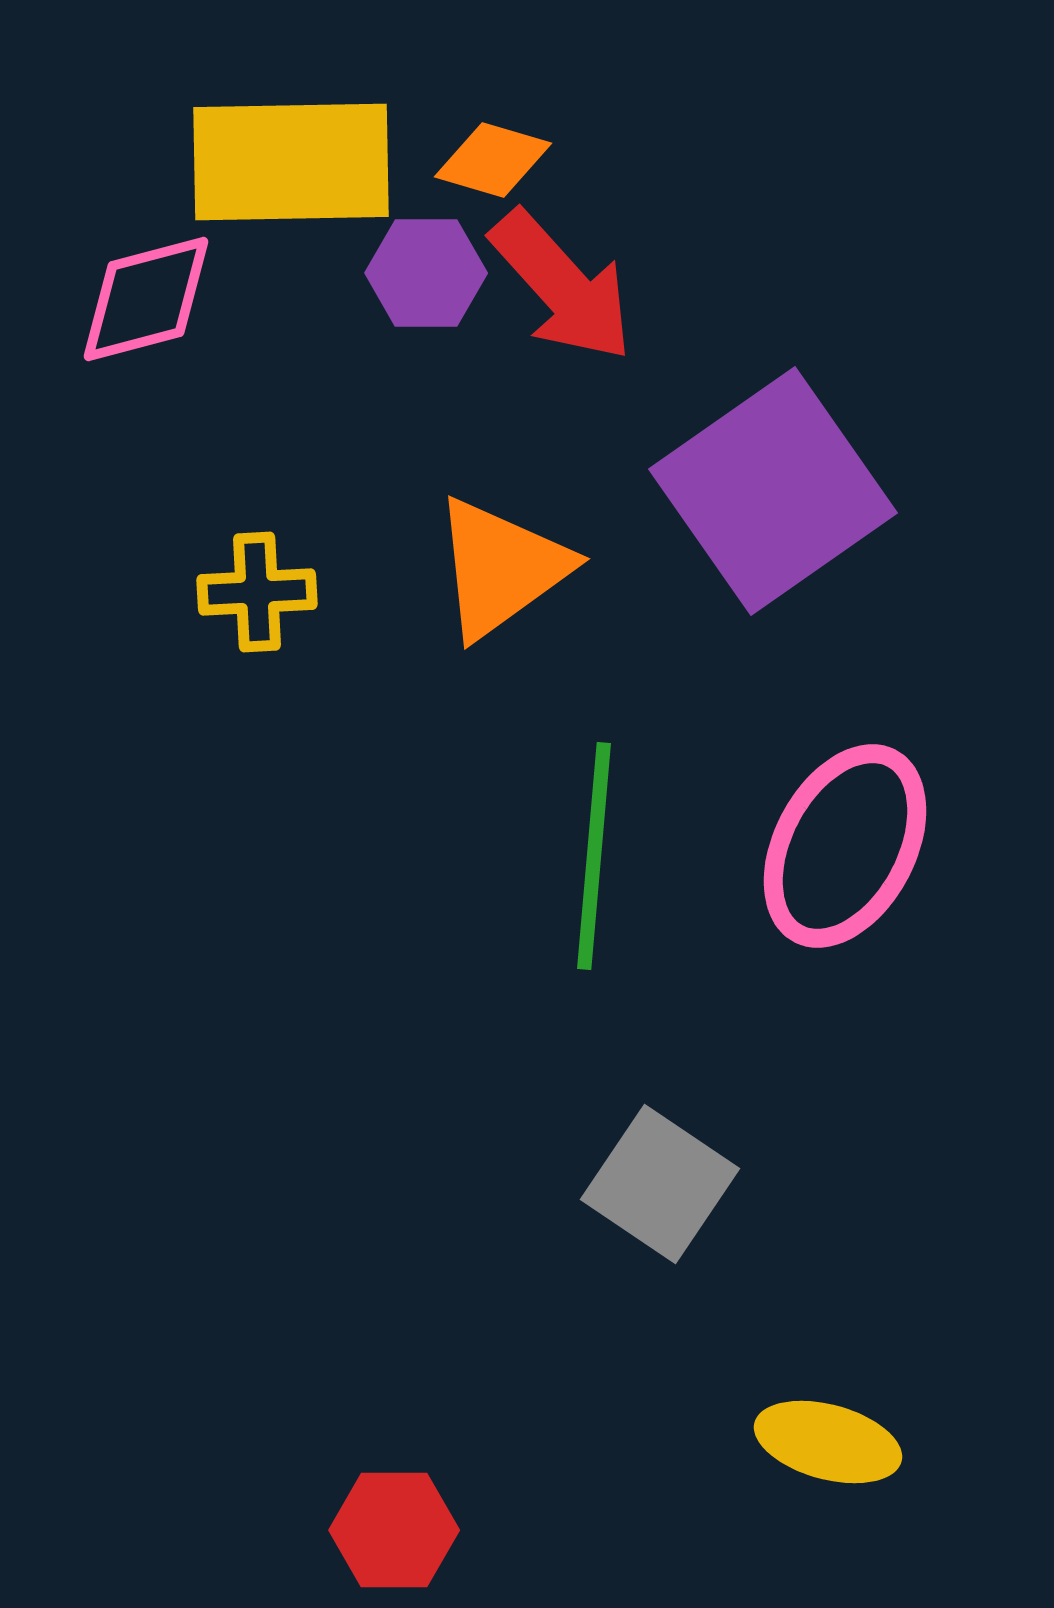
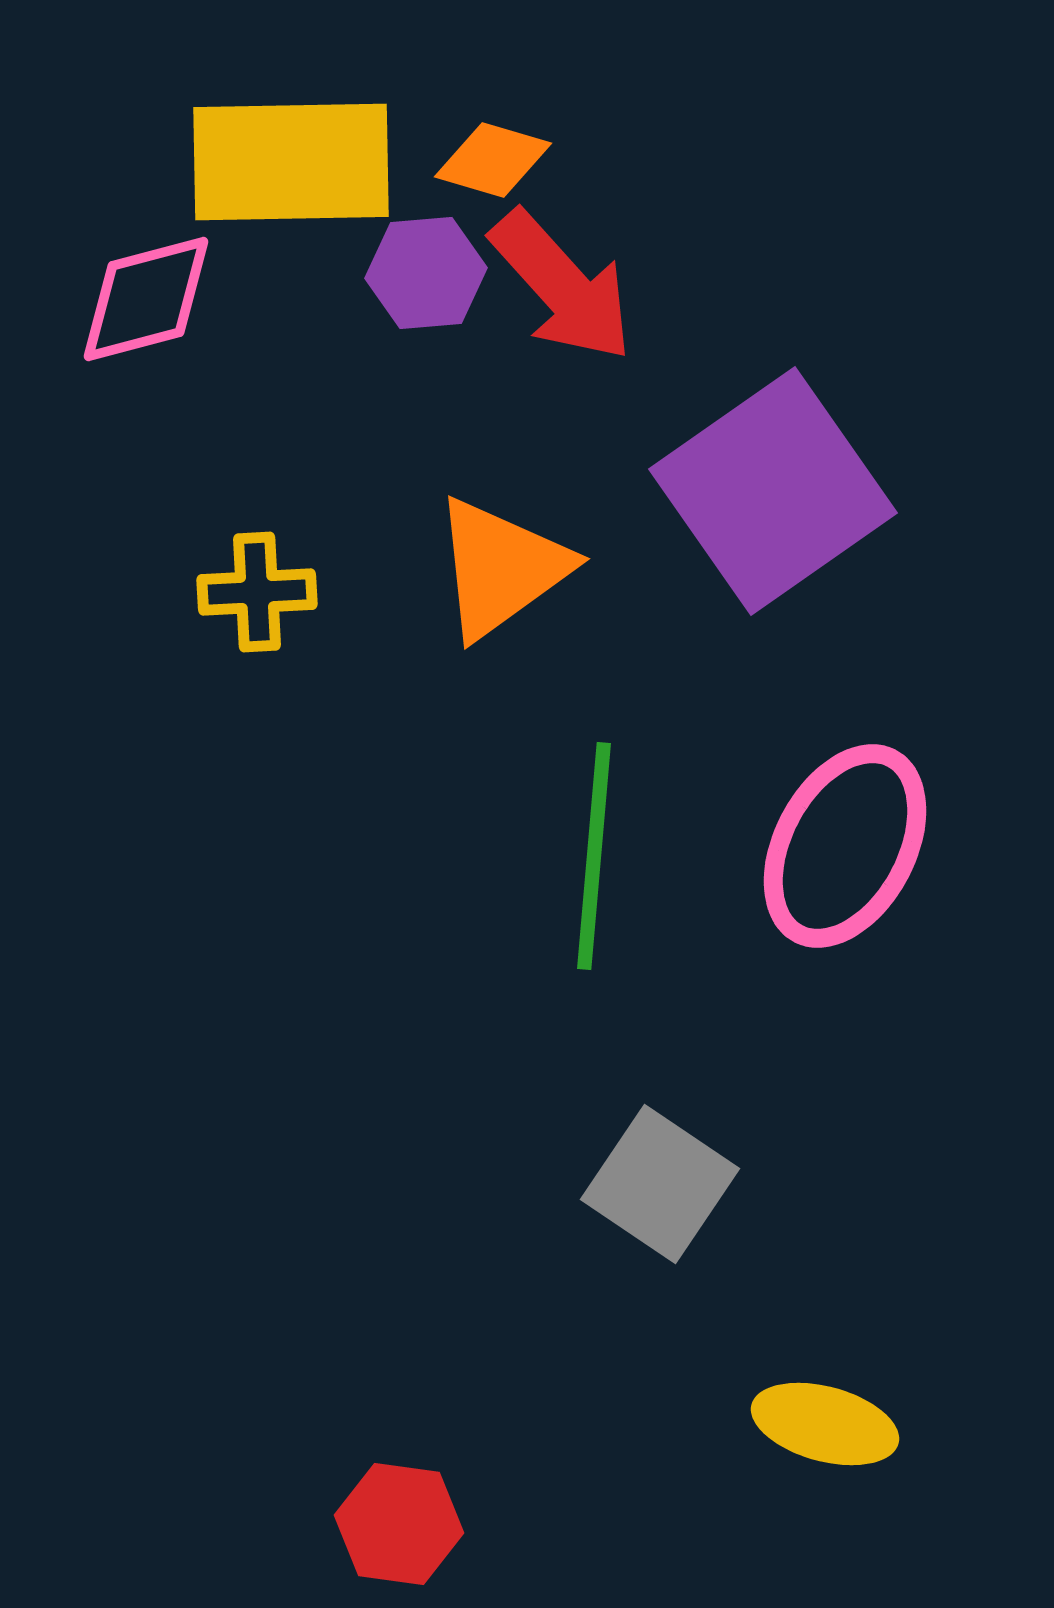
purple hexagon: rotated 5 degrees counterclockwise
yellow ellipse: moved 3 px left, 18 px up
red hexagon: moved 5 px right, 6 px up; rotated 8 degrees clockwise
